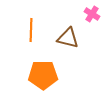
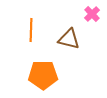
pink cross: rotated 14 degrees clockwise
brown triangle: moved 1 px right, 1 px down
